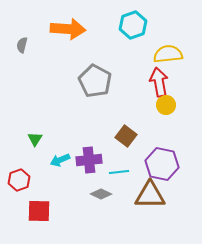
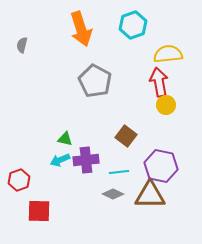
orange arrow: moved 13 px right; rotated 68 degrees clockwise
green triangle: moved 30 px right; rotated 49 degrees counterclockwise
purple cross: moved 3 px left
purple hexagon: moved 1 px left, 2 px down
gray diamond: moved 12 px right
